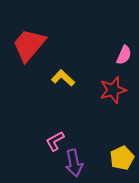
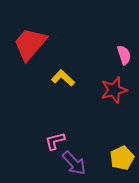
red trapezoid: moved 1 px right, 1 px up
pink semicircle: rotated 42 degrees counterclockwise
red star: moved 1 px right
pink L-shape: rotated 15 degrees clockwise
purple arrow: rotated 32 degrees counterclockwise
